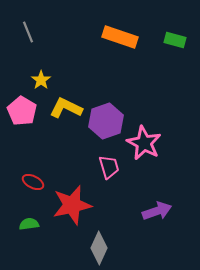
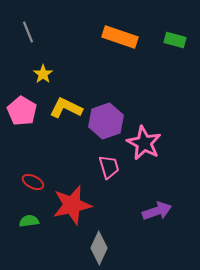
yellow star: moved 2 px right, 6 px up
green semicircle: moved 3 px up
